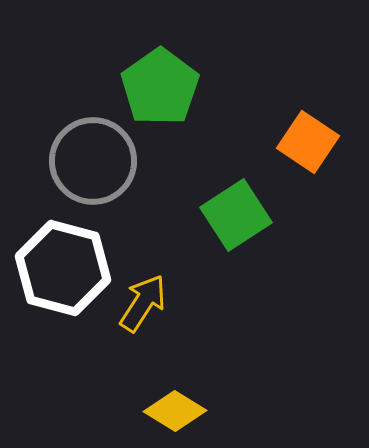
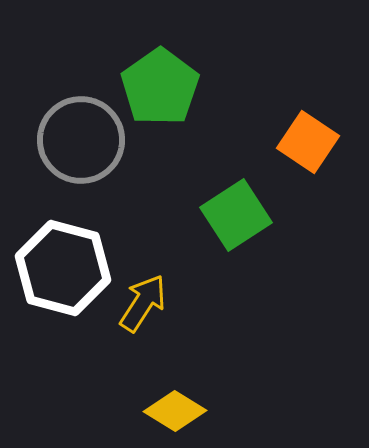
gray circle: moved 12 px left, 21 px up
